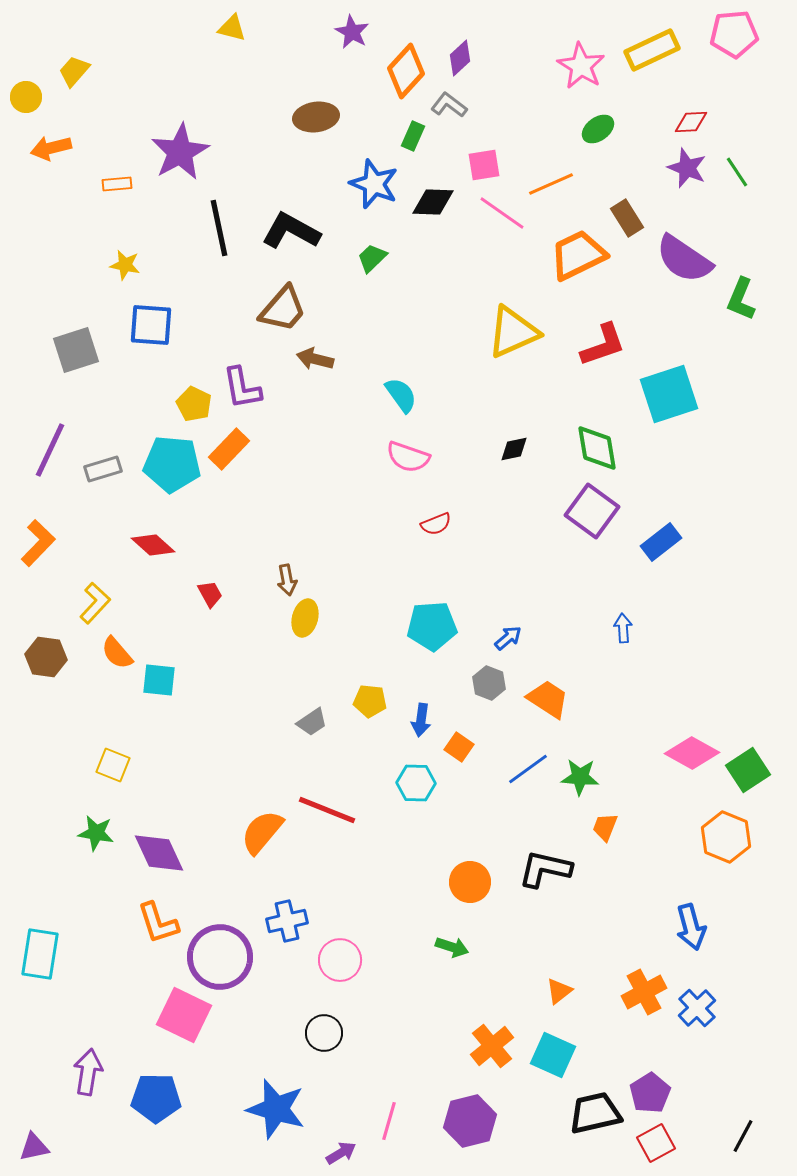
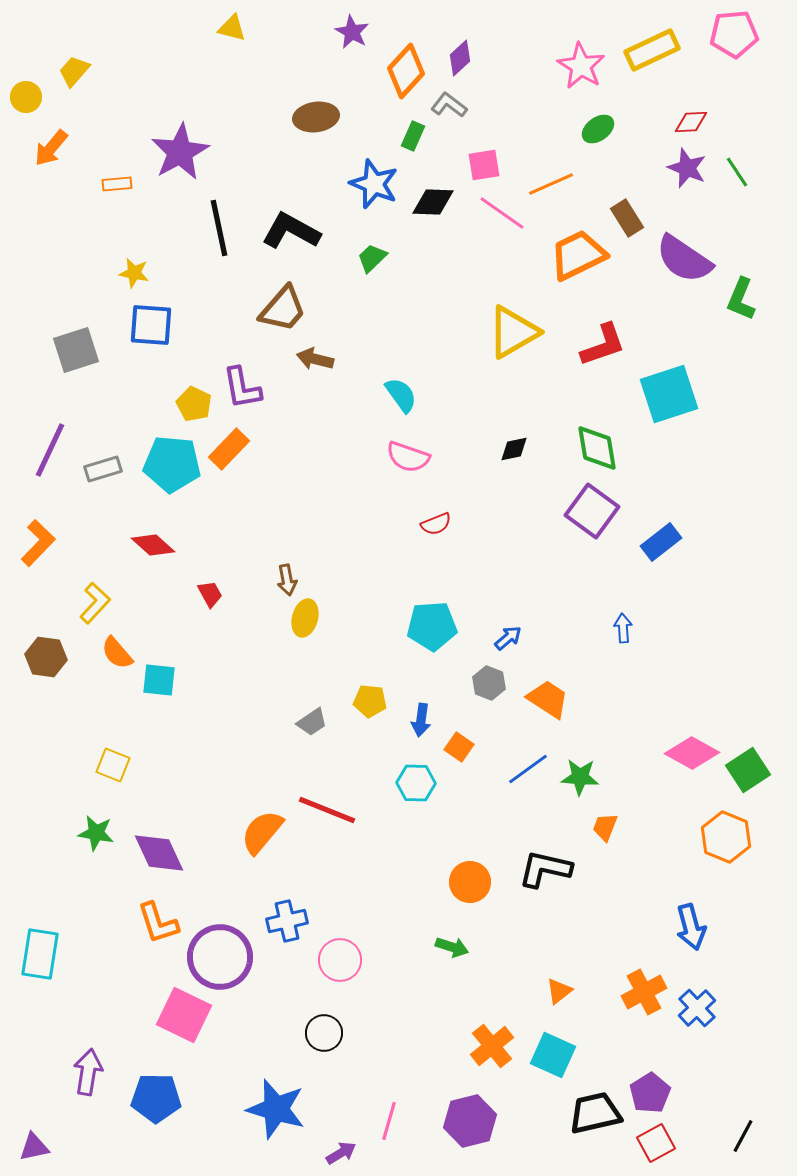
orange arrow at (51, 148): rotated 36 degrees counterclockwise
yellow star at (125, 265): moved 9 px right, 8 px down
yellow triangle at (513, 332): rotated 6 degrees counterclockwise
